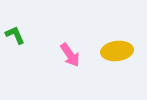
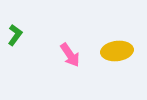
green L-shape: rotated 60 degrees clockwise
